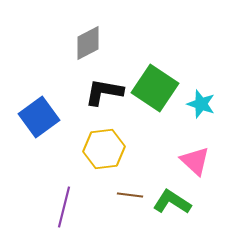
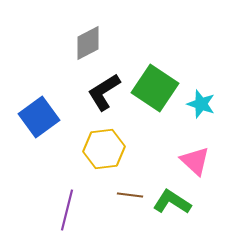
black L-shape: rotated 42 degrees counterclockwise
purple line: moved 3 px right, 3 px down
